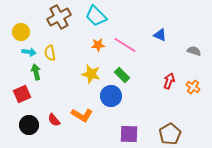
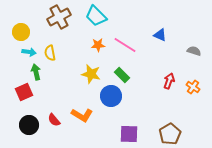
red square: moved 2 px right, 2 px up
